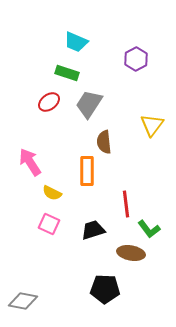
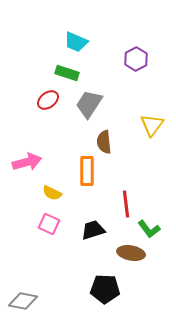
red ellipse: moved 1 px left, 2 px up
pink arrow: moved 3 px left; rotated 108 degrees clockwise
